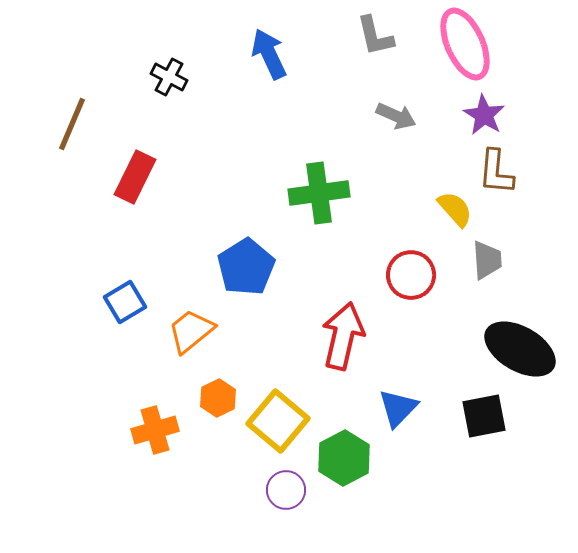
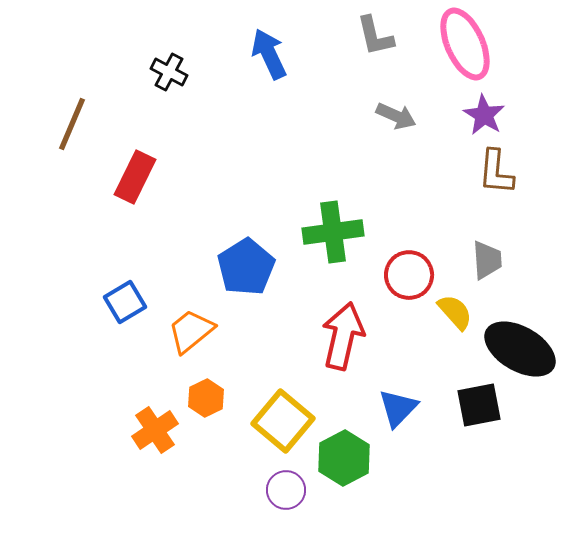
black cross: moved 5 px up
green cross: moved 14 px right, 39 px down
yellow semicircle: moved 103 px down
red circle: moved 2 px left
orange hexagon: moved 12 px left
black square: moved 5 px left, 11 px up
yellow square: moved 5 px right
orange cross: rotated 18 degrees counterclockwise
